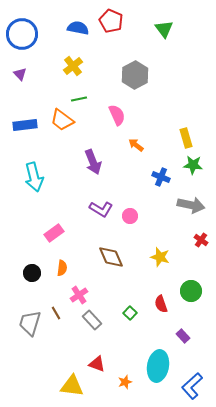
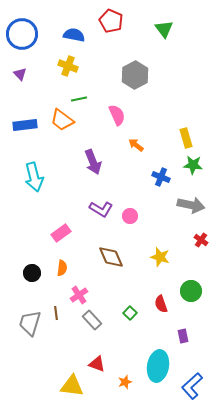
blue semicircle: moved 4 px left, 7 px down
yellow cross: moved 5 px left; rotated 30 degrees counterclockwise
pink rectangle: moved 7 px right
brown line: rotated 24 degrees clockwise
purple rectangle: rotated 32 degrees clockwise
